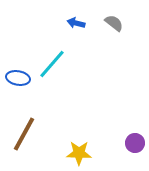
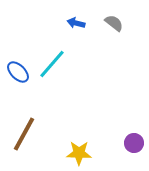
blue ellipse: moved 6 px up; rotated 35 degrees clockwise
purple circle: moved 1 px left
